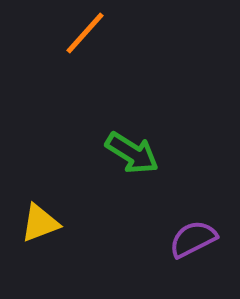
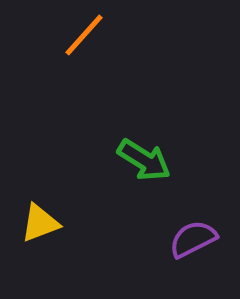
orange line: moved 1 px left, 2 px down
green arrow: moved 12 px right, 7 px down
